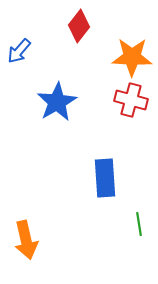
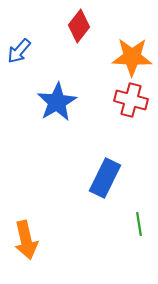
blue rectangle: rotated 30 degrees clockwise
